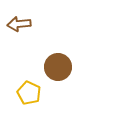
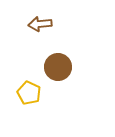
brown arrow: moved 21 px right
